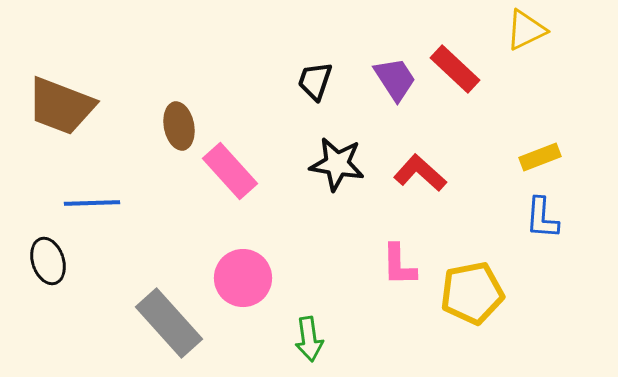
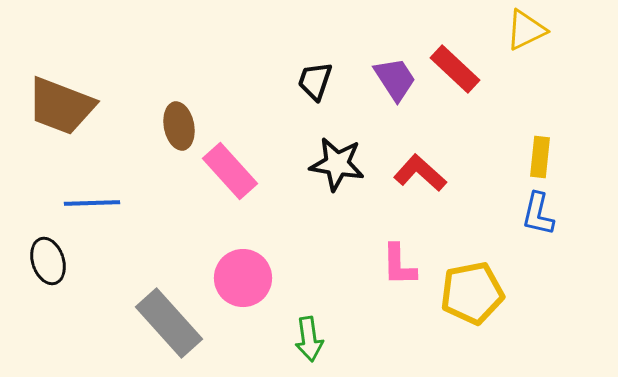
yellow rectangle: rotated 63 degrees counterclockwise
blue L-shape: moved 4 px left, 4 px up; rotated 9 degrees clockwise
